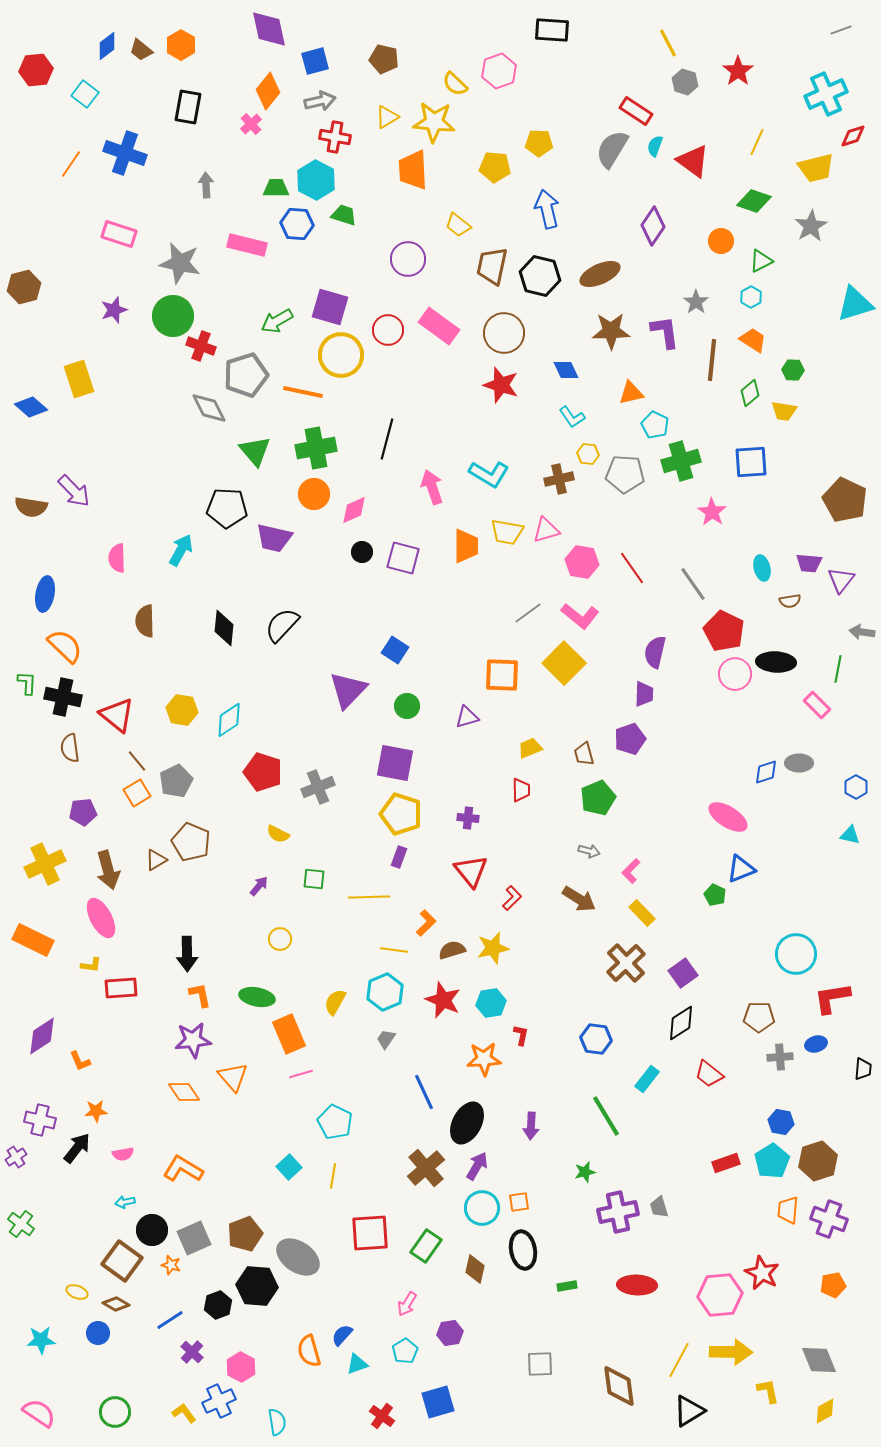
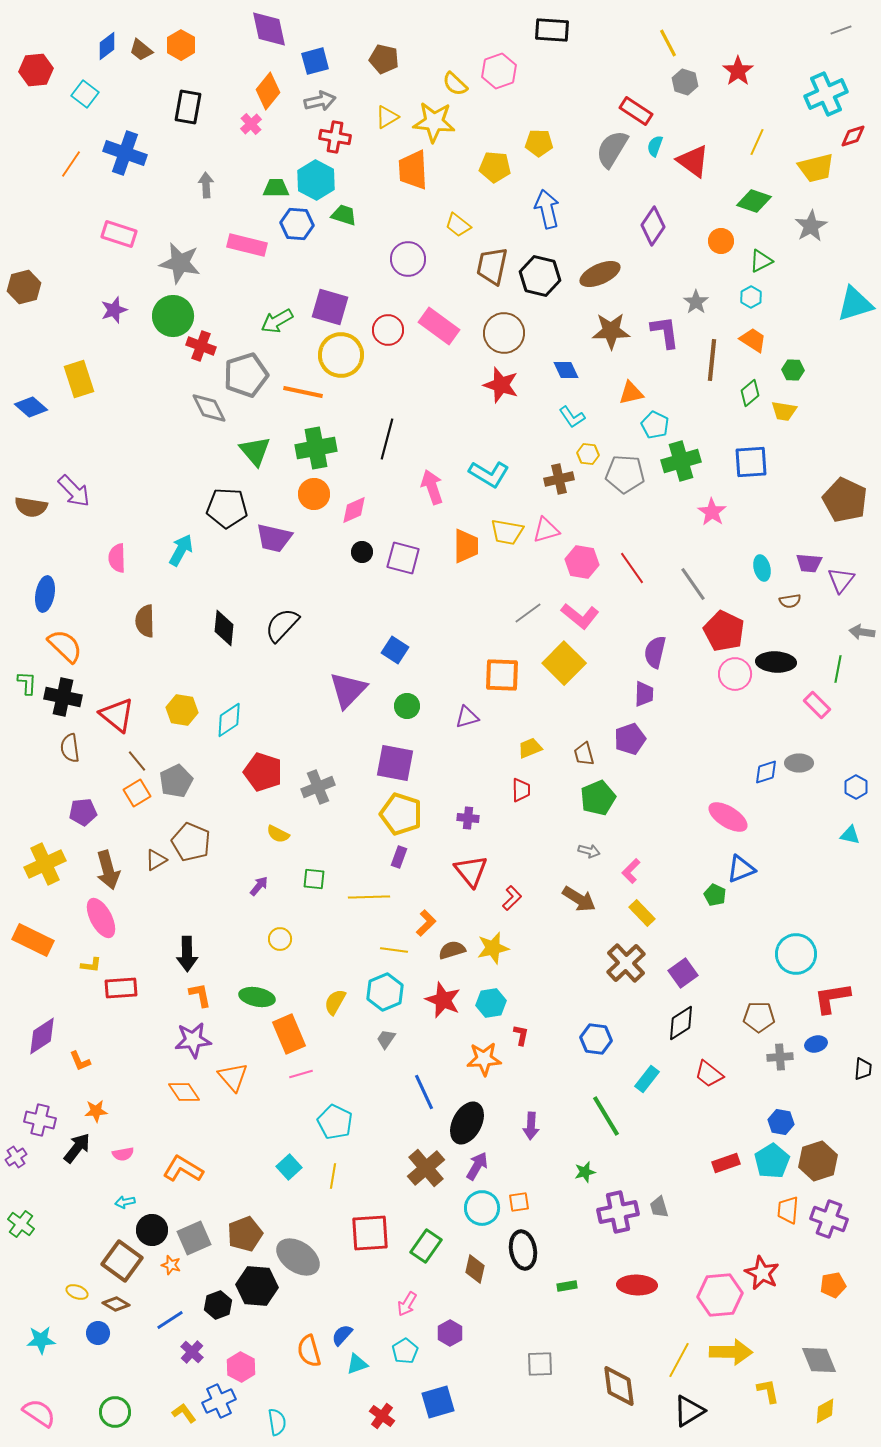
purple hexagon at (450, 1333): rotated 20 degrees counterclockwise
